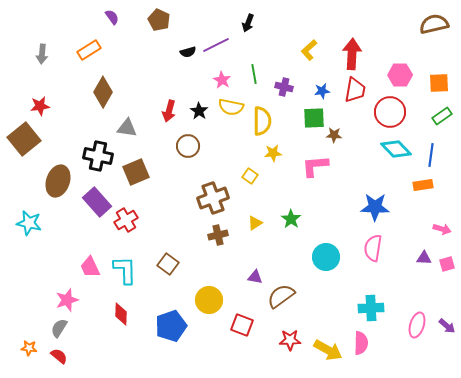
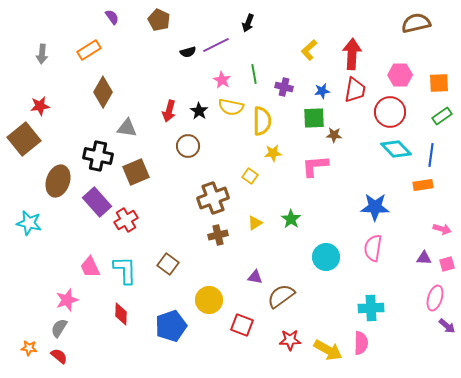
brown semicircle at (434, 24): moved 18 px left, 1 px up
pink ellipse at (417, 325): moved 18 px right, 27 px up
